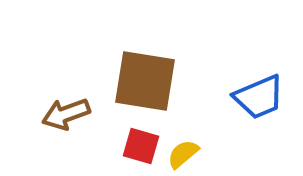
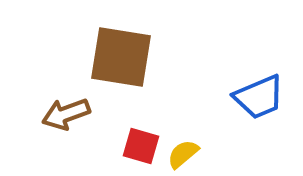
brown square: moved 24 px left, 24 px up
